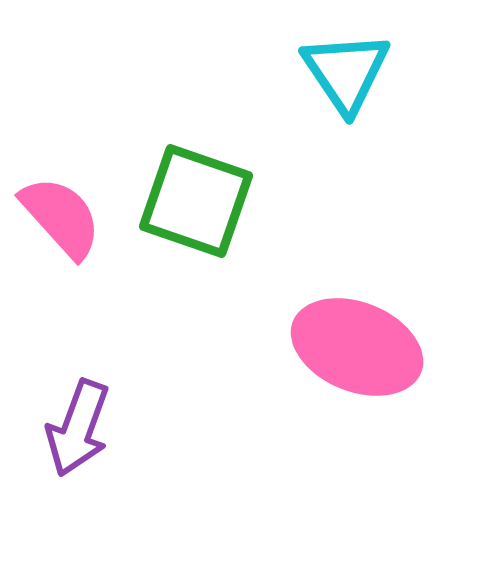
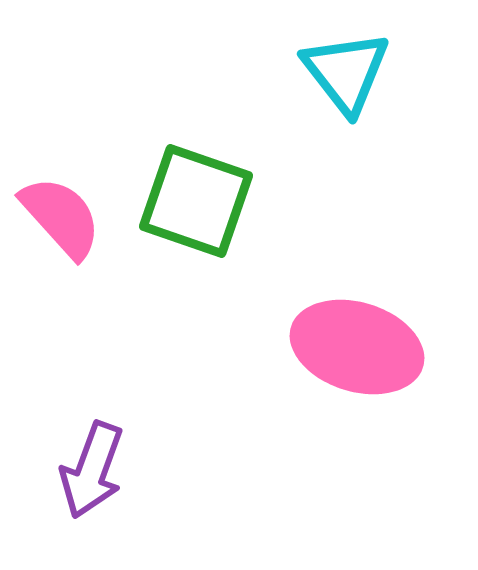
cyan triangle: rotated 4 degrees counterclockwise
pink ellipse: rotated 5 degrees counterclockwise
purple arrow: moved 14 px right, 42 px down
